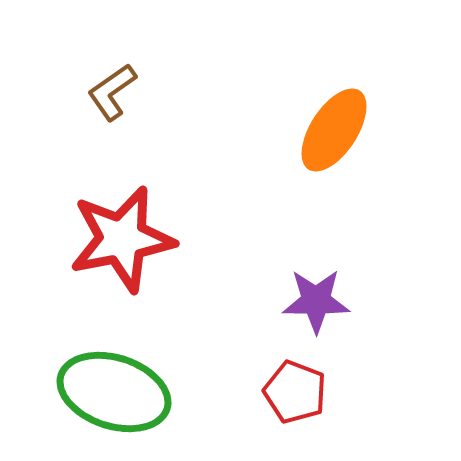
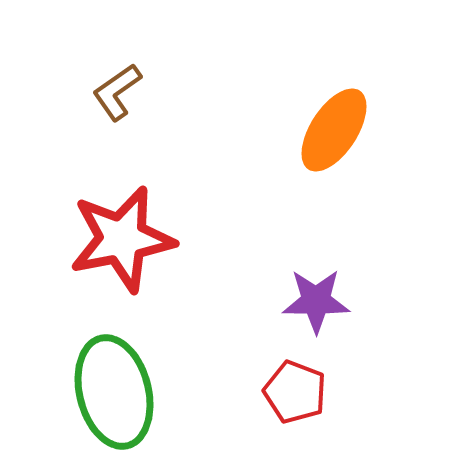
brown L-shape: moved 5 px right
green ellipse: rotated 58 degrees clockwise
